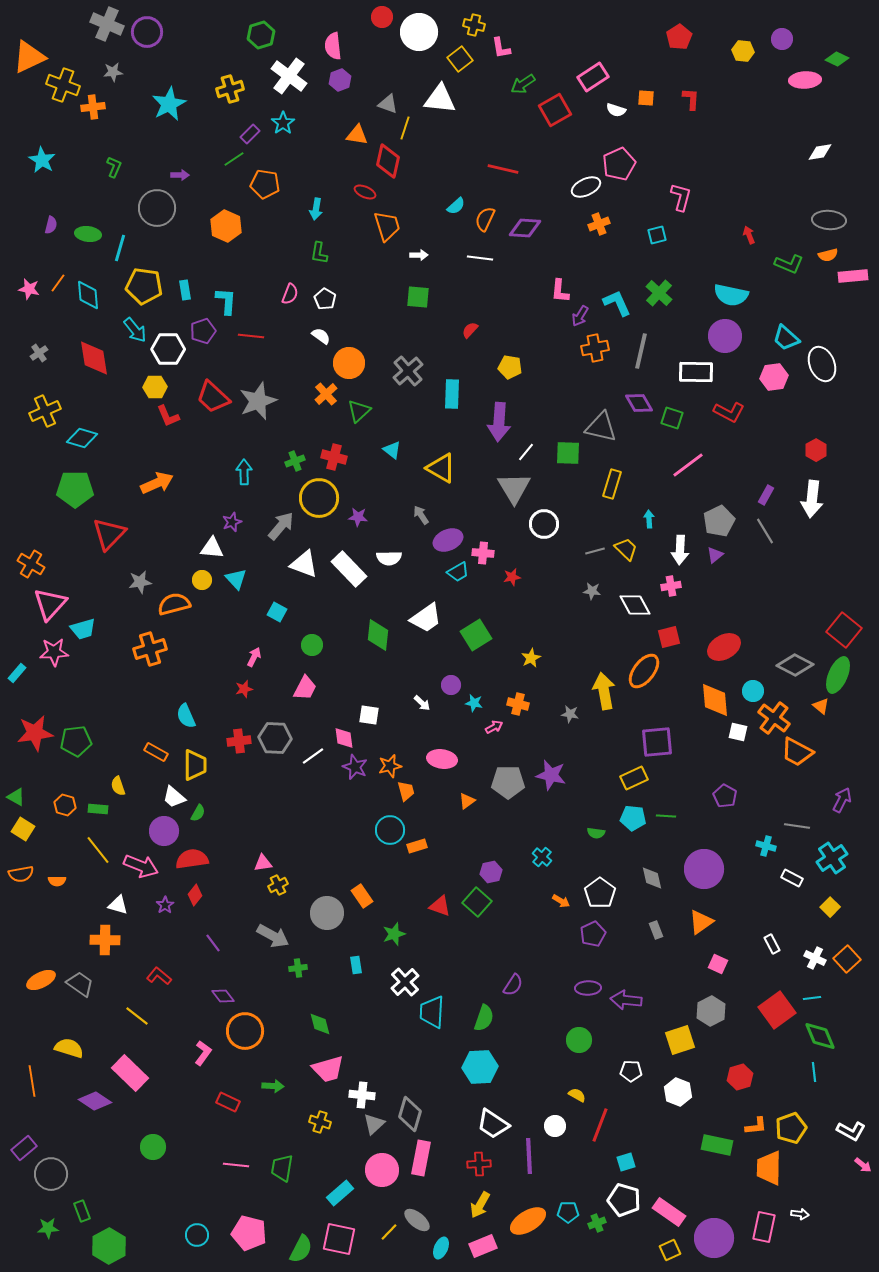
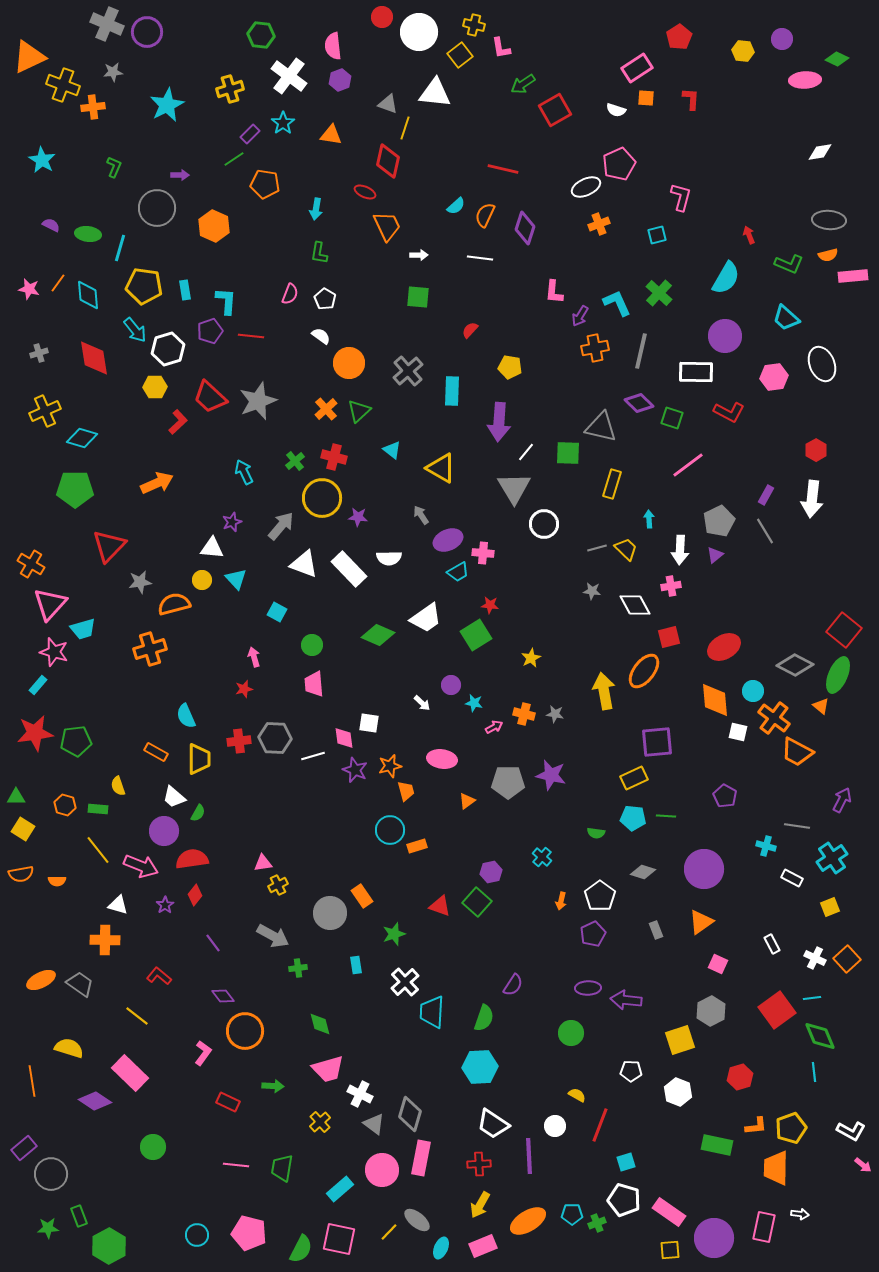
green hexagon at (261, 35): rotated 24 degrees clockwise
yellow square at (460, 59): moved 4 px up
pink rectangle at (593, 77): moved 44 px right, 9 px up
white triangle at (440, 99): moved 5 px left, 6 px up
cyan star at (169, 104): moved 2 px left, 1 px down
orange triangle at (357, 135): moved 26 px left
orange semicircle at (485, 219): moved 4 px up
purple semicircle at (51, 225): rotated 78 degrees counterclockwise
orange hexagon at (226, 226): moved 12 px left
orange trapezoid at (387, 226): rotated 8 degrees counterclockwise
purple diamond at (525, 228): rotated 76 degrees counterclockwise
pink L-shape at (560, 291): moved 6 px left, 1 px down
cyan semicircle at (731, 295): moved 5 px left, 17 px up; rotated 72 degrees counterclockwise
purple pentagon at (203, 331): moved 7 px right
cyan trapezoid at (786, 338): moved 20 px up
white hexagon at (168, 349): rotated 16 degrees counterclockwise
gray cross at (39, 353): rotated 18 degrees clockwise
orange cross at (326, 394): moved 15 px down
cyan rectangle at (452, 394): moved 3 px up
red trapezoid at (213, 397): moved 3 px left
purple diamond at (639, 403): rotated 16 degrees counterclockwise
red L-shape at (168, 416): moved 10 px right, 6 px down; rotated 110 degrees counterclockwise
green cross at (295, 461): rotated 18 degrees counterclockwise
cyan arrow at (244, 472): rotated 25 degrees counterclockwise
yellow circle at (319, 498): moved 3 px right
red triangle at (109, 534): moved 12 px down
gray line at (595, 551): moved 2 px right, 3 px up
red star at (512, 577): moved 22 px left, 28 px down; rotated 18 degrees clockwise
green diamond at (378, 635): rotated 72 degrees counterclockwise
pink star at (54, 652): rotated 20 degrees clockwise
pink arrow at (254, 657): rotated 42 degrees counterclockwise
cyan rectangle at (17, 673): moved 21 px right, 12 px down
pink trapezoid at (305, 688): moved 9 px right, 4 px up; rotated 148 degrees clockwise
orange cross at (518, 704): moved 6 px right, 10 px down
gray star at (570, 714): moved 15 px left
white square at (369, 715): moved 8 px down
white line at (313, 756): rotated 20 degrees clockwise
yellow trapezoid at (195, 765): moved 4 px right, 6 px up
purple star at (355, 767): moved 3 px down
green triangle at (16, 797): rotated 30 degrees counterclockwise
gray diamond at (652, 878): moved 9 px left, 6 px up; rotated 60 degrees counterclockwise
white pentagon at (600, 893): moved 3 px down
orange arrow at (561, 901): rotated 72 degrees clockwise
yellow square at (830, 907): rotated 24 degrees clockwise
gray circle at (327, 913): moved 3 px right
green circle at (579, 1040): moved 8 px left, 7 px up
white cross at (362, 1095): moved 2 px left, 1 px up; rotated 20 degrees clockwise
yellow cross at (320, 1122): rotated 30 degrees clockwise
gray triangle at (374, 1124): rotated 40 degrees counterclockwise
orange trapezoid at (769, 1168): moved 7 px right
cyan rectangle at (340, 1193): moved 4 px up
green rectangle at (82, 1211): moved 3 px left, 5 px down
cyan pentagon at (568, 1212): moved 4 px right, 2 px down
yellow square at (670, 1250): rotated 20 degrees clockwise
